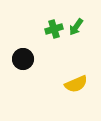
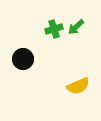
green arrow: rotated 12 degrees clockwise
yellow semicircle: moved 2 px right, 2 px down
